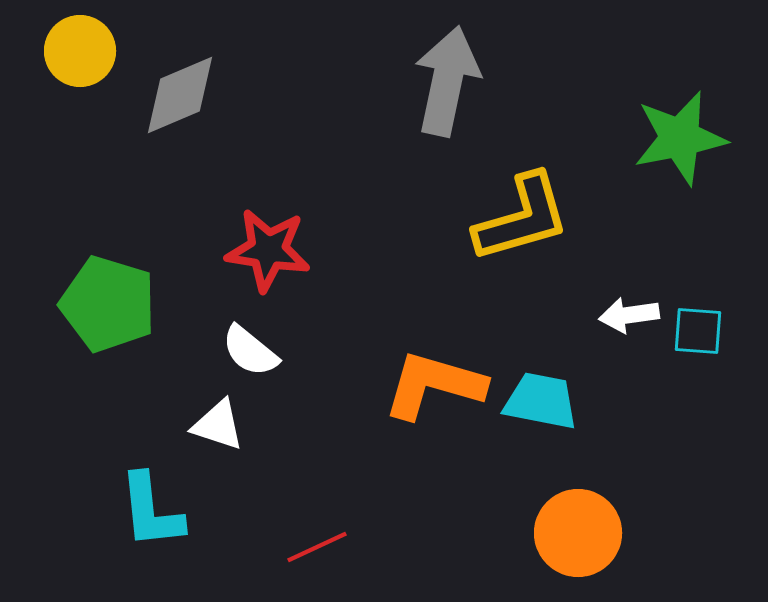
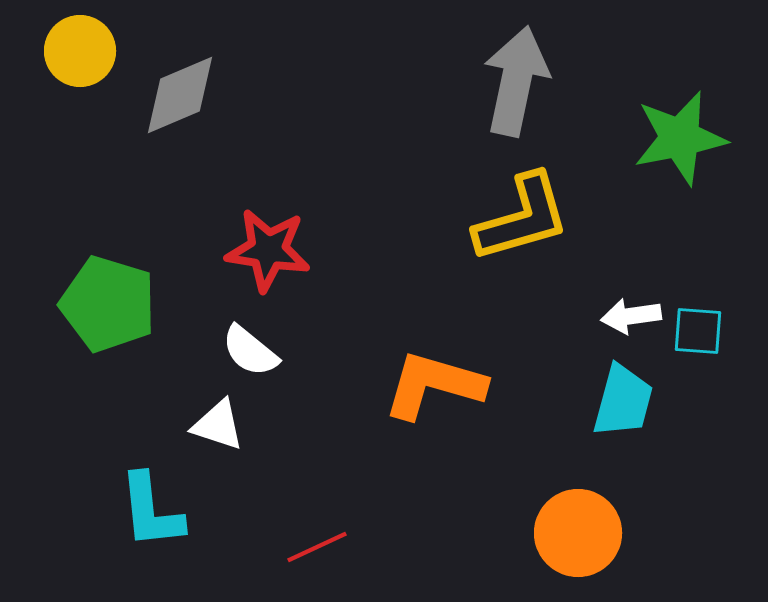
gray arrow: moved 69 px right
white arrow: moved 2 px right, 1 px down
cyan trapezoid: moved 82 px right; rotated 94 degrees clockwise
